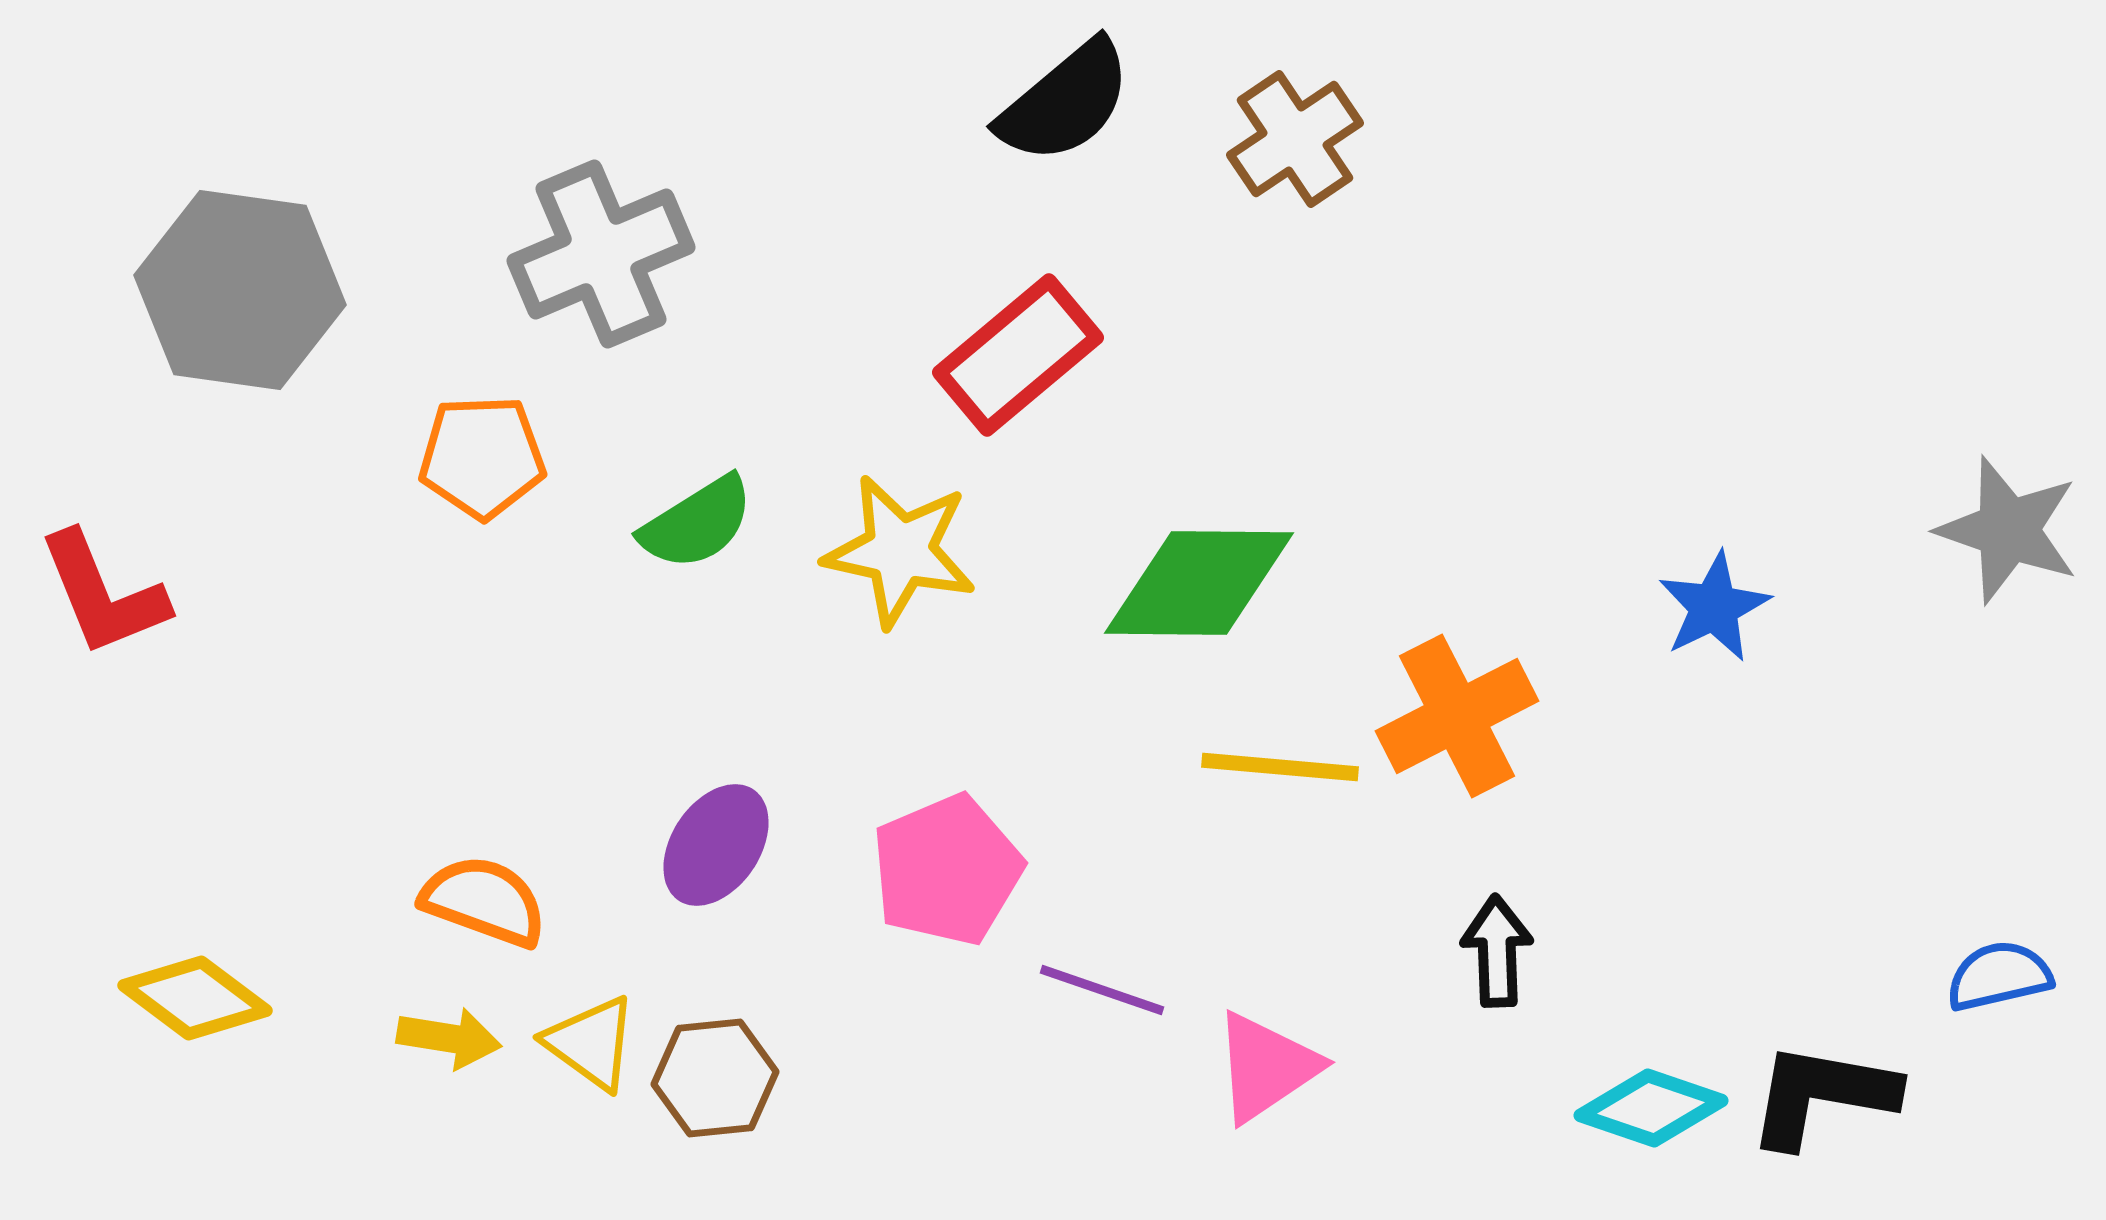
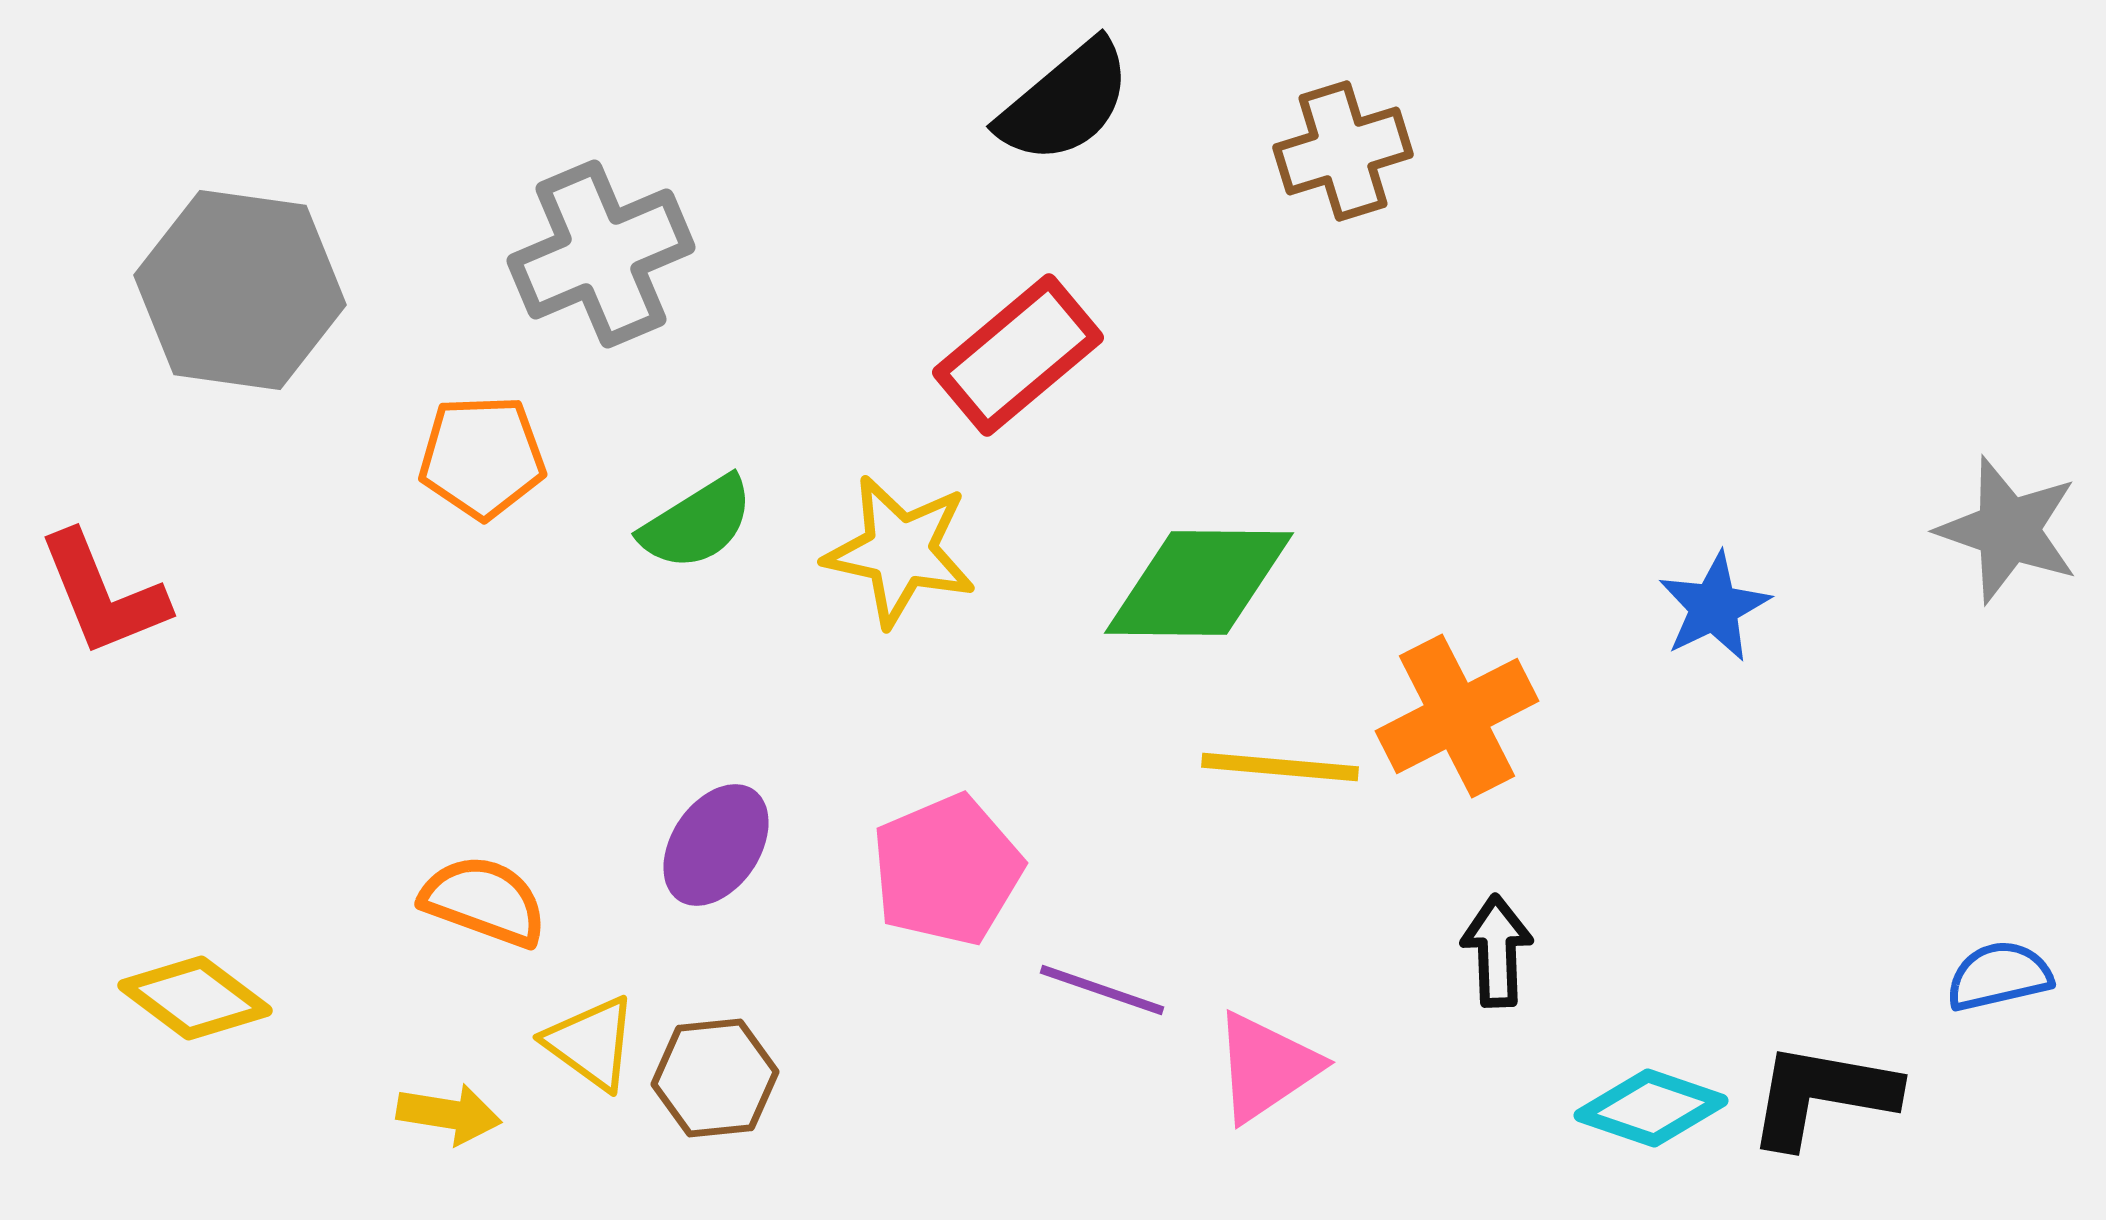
brown cross: moved 48 px right, 12 px down; rotated 17 degrees clockwise
yellow arrow: moved 76 px down
